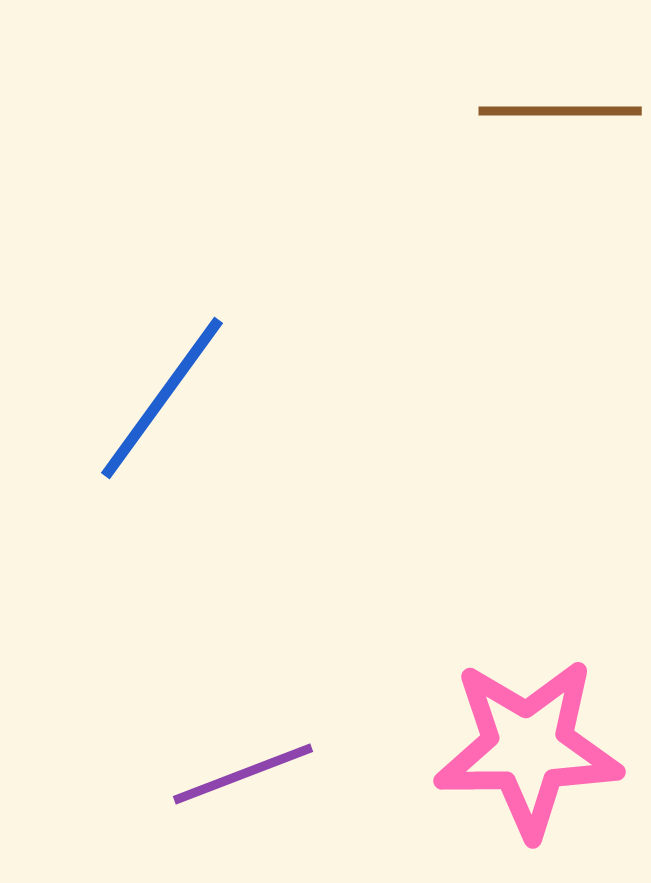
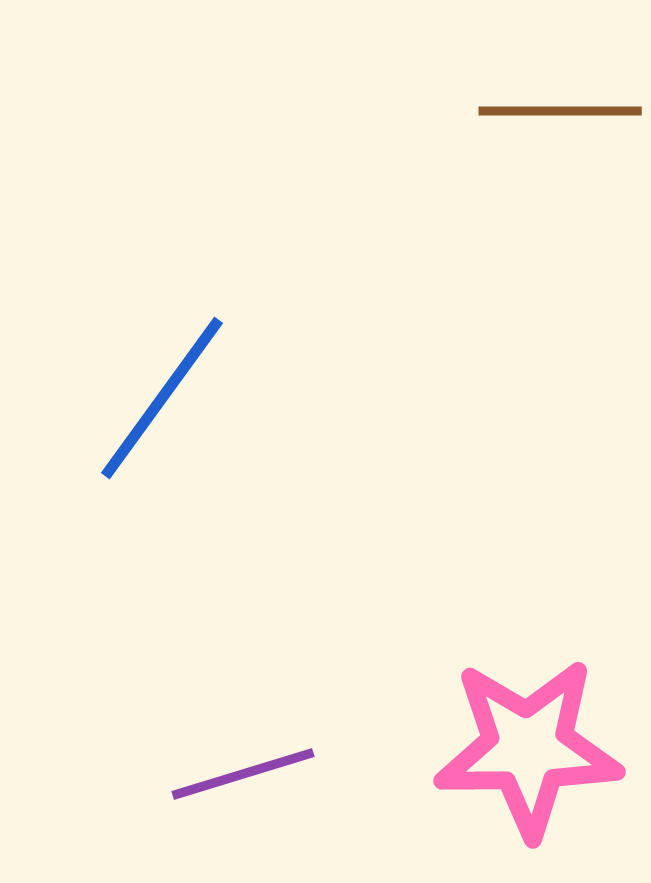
purple line: rotated 4 degrees clockwise
